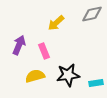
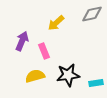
purple arrow: moved 3 px right, 4 px up
